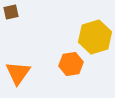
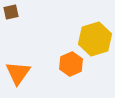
yellow hexagon: moved 2 px down
orange hexagon: rotated 15 degrees counterclockwise
